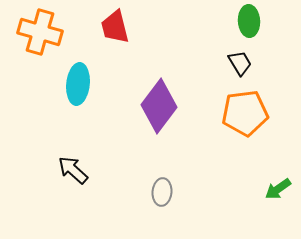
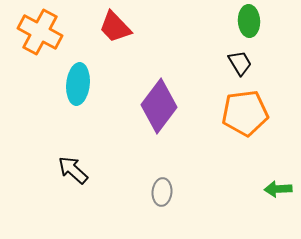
red trapezoid: rotated 30 degrees counterclockwise
orange cross: rotated 12 degrees clockwise
green arrow: rotated 32 degrees clockwise
